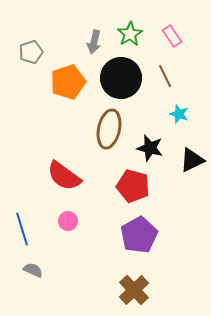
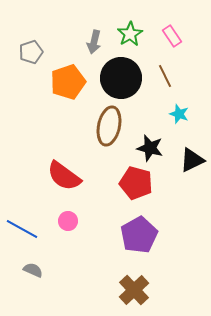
brown ellipse: moved 3 px up
red pentagon: moved 3 px right, 3 px up
blue line: rotated 44 degrees counterclockwise
